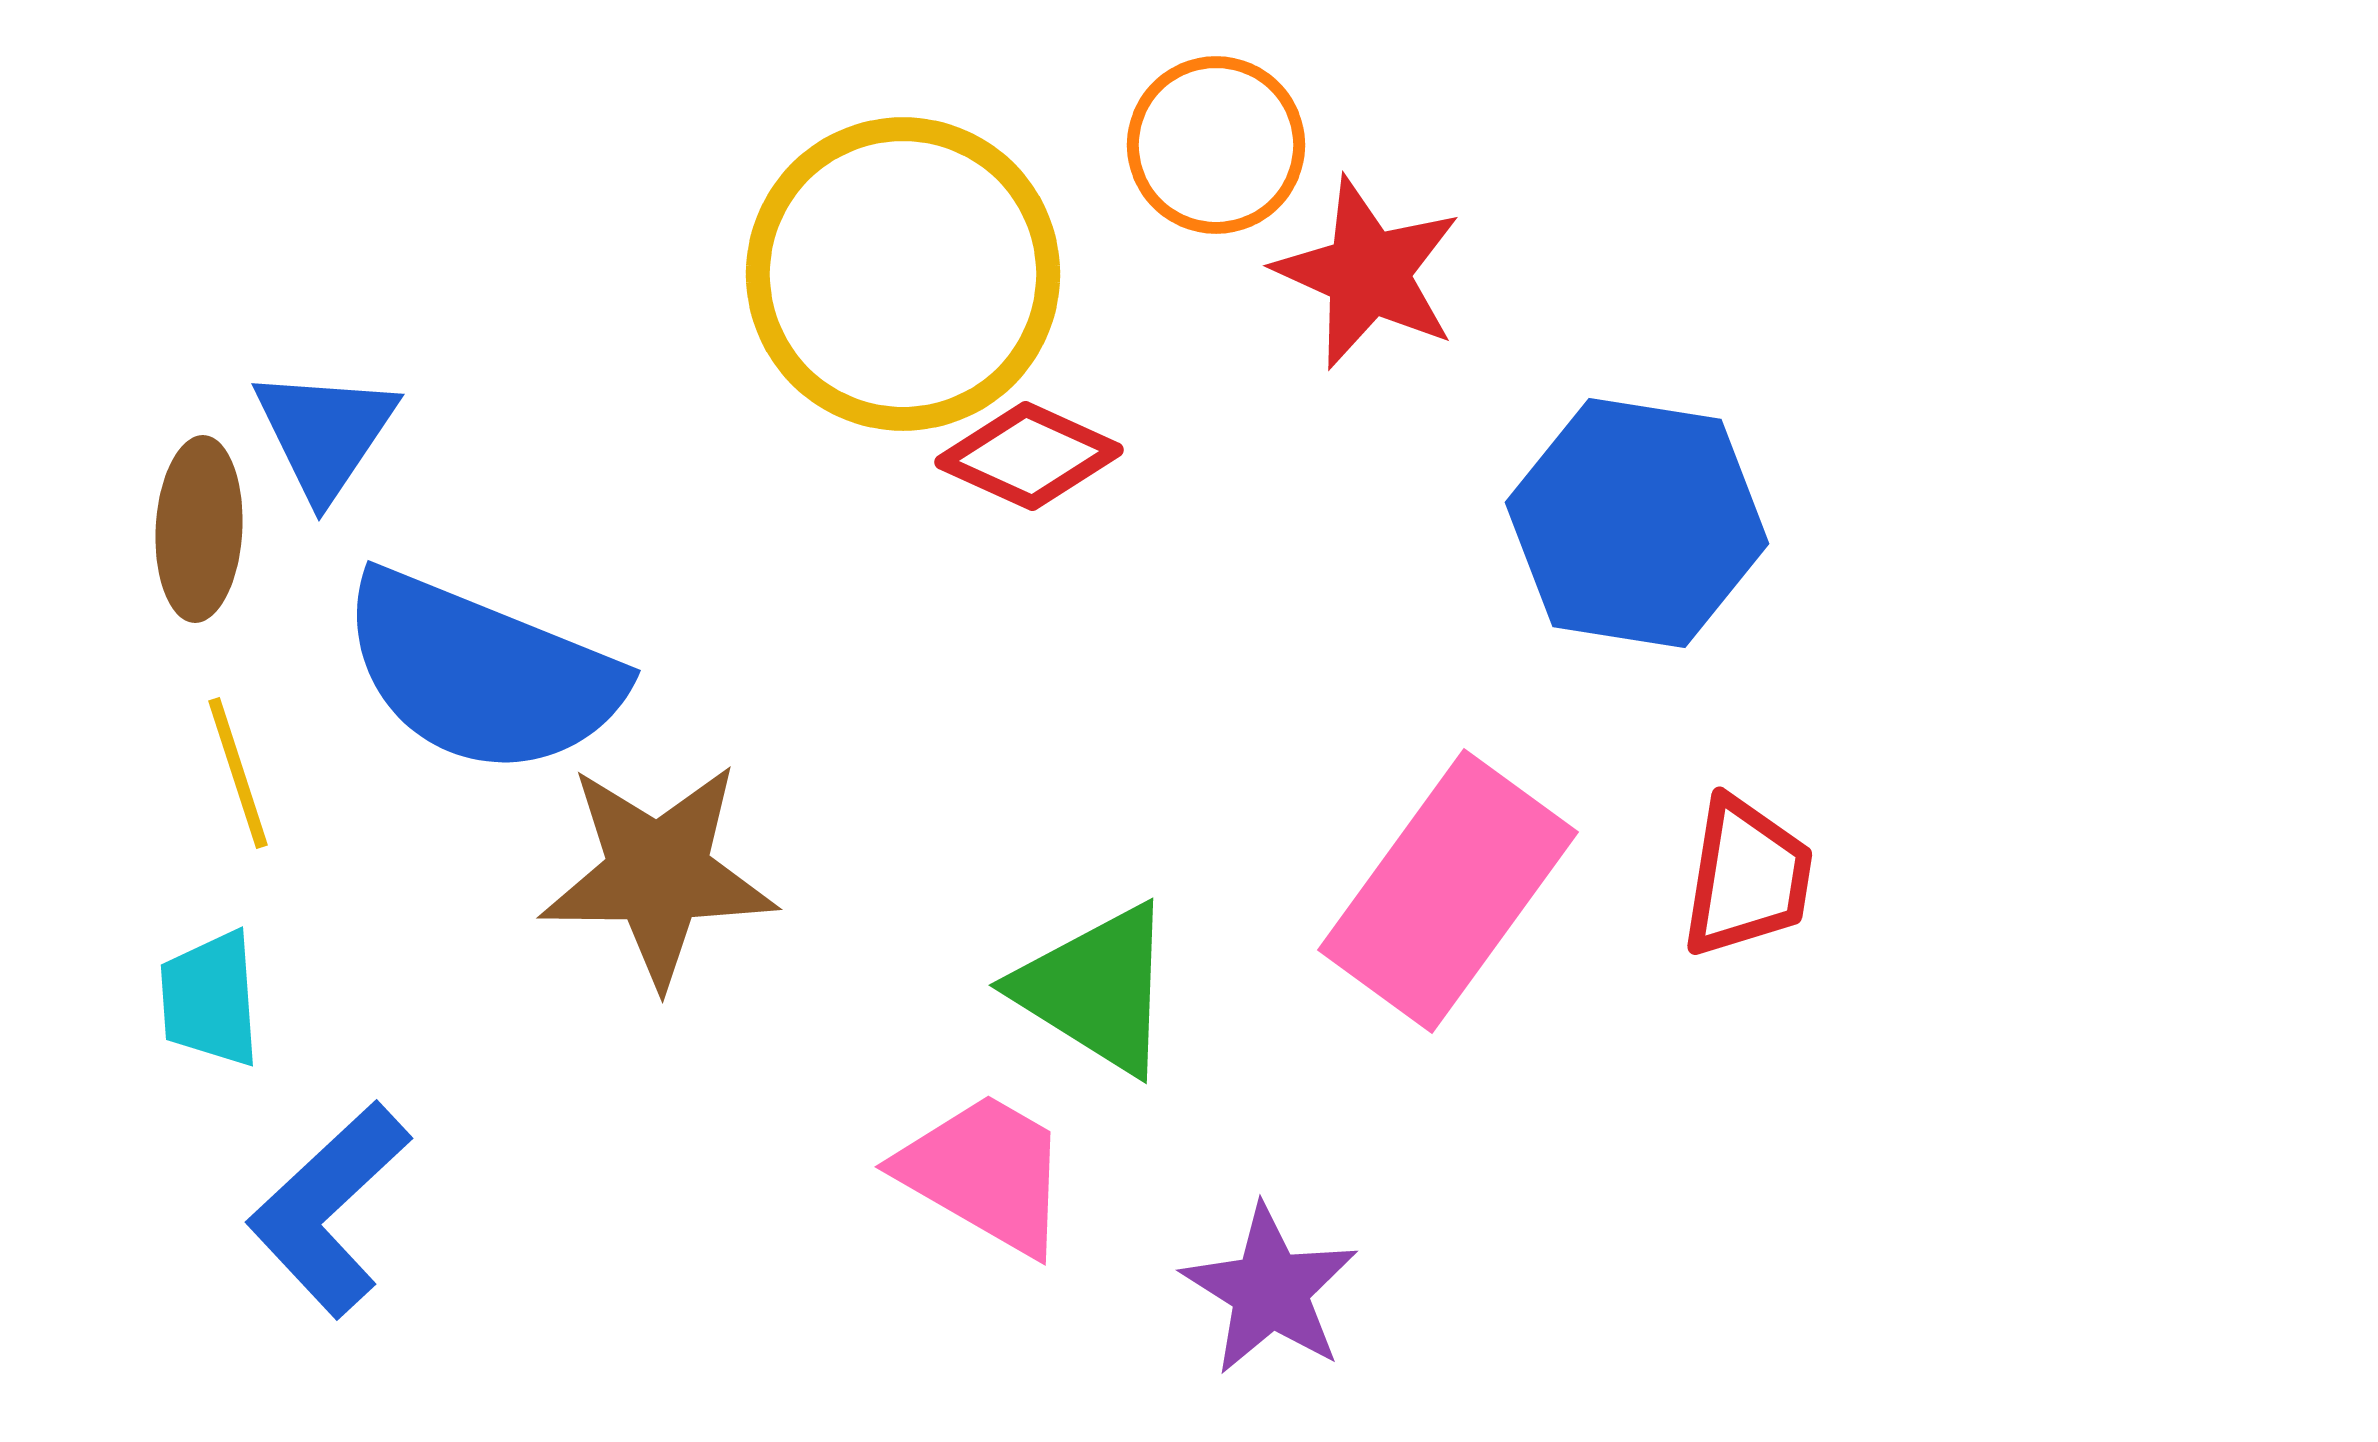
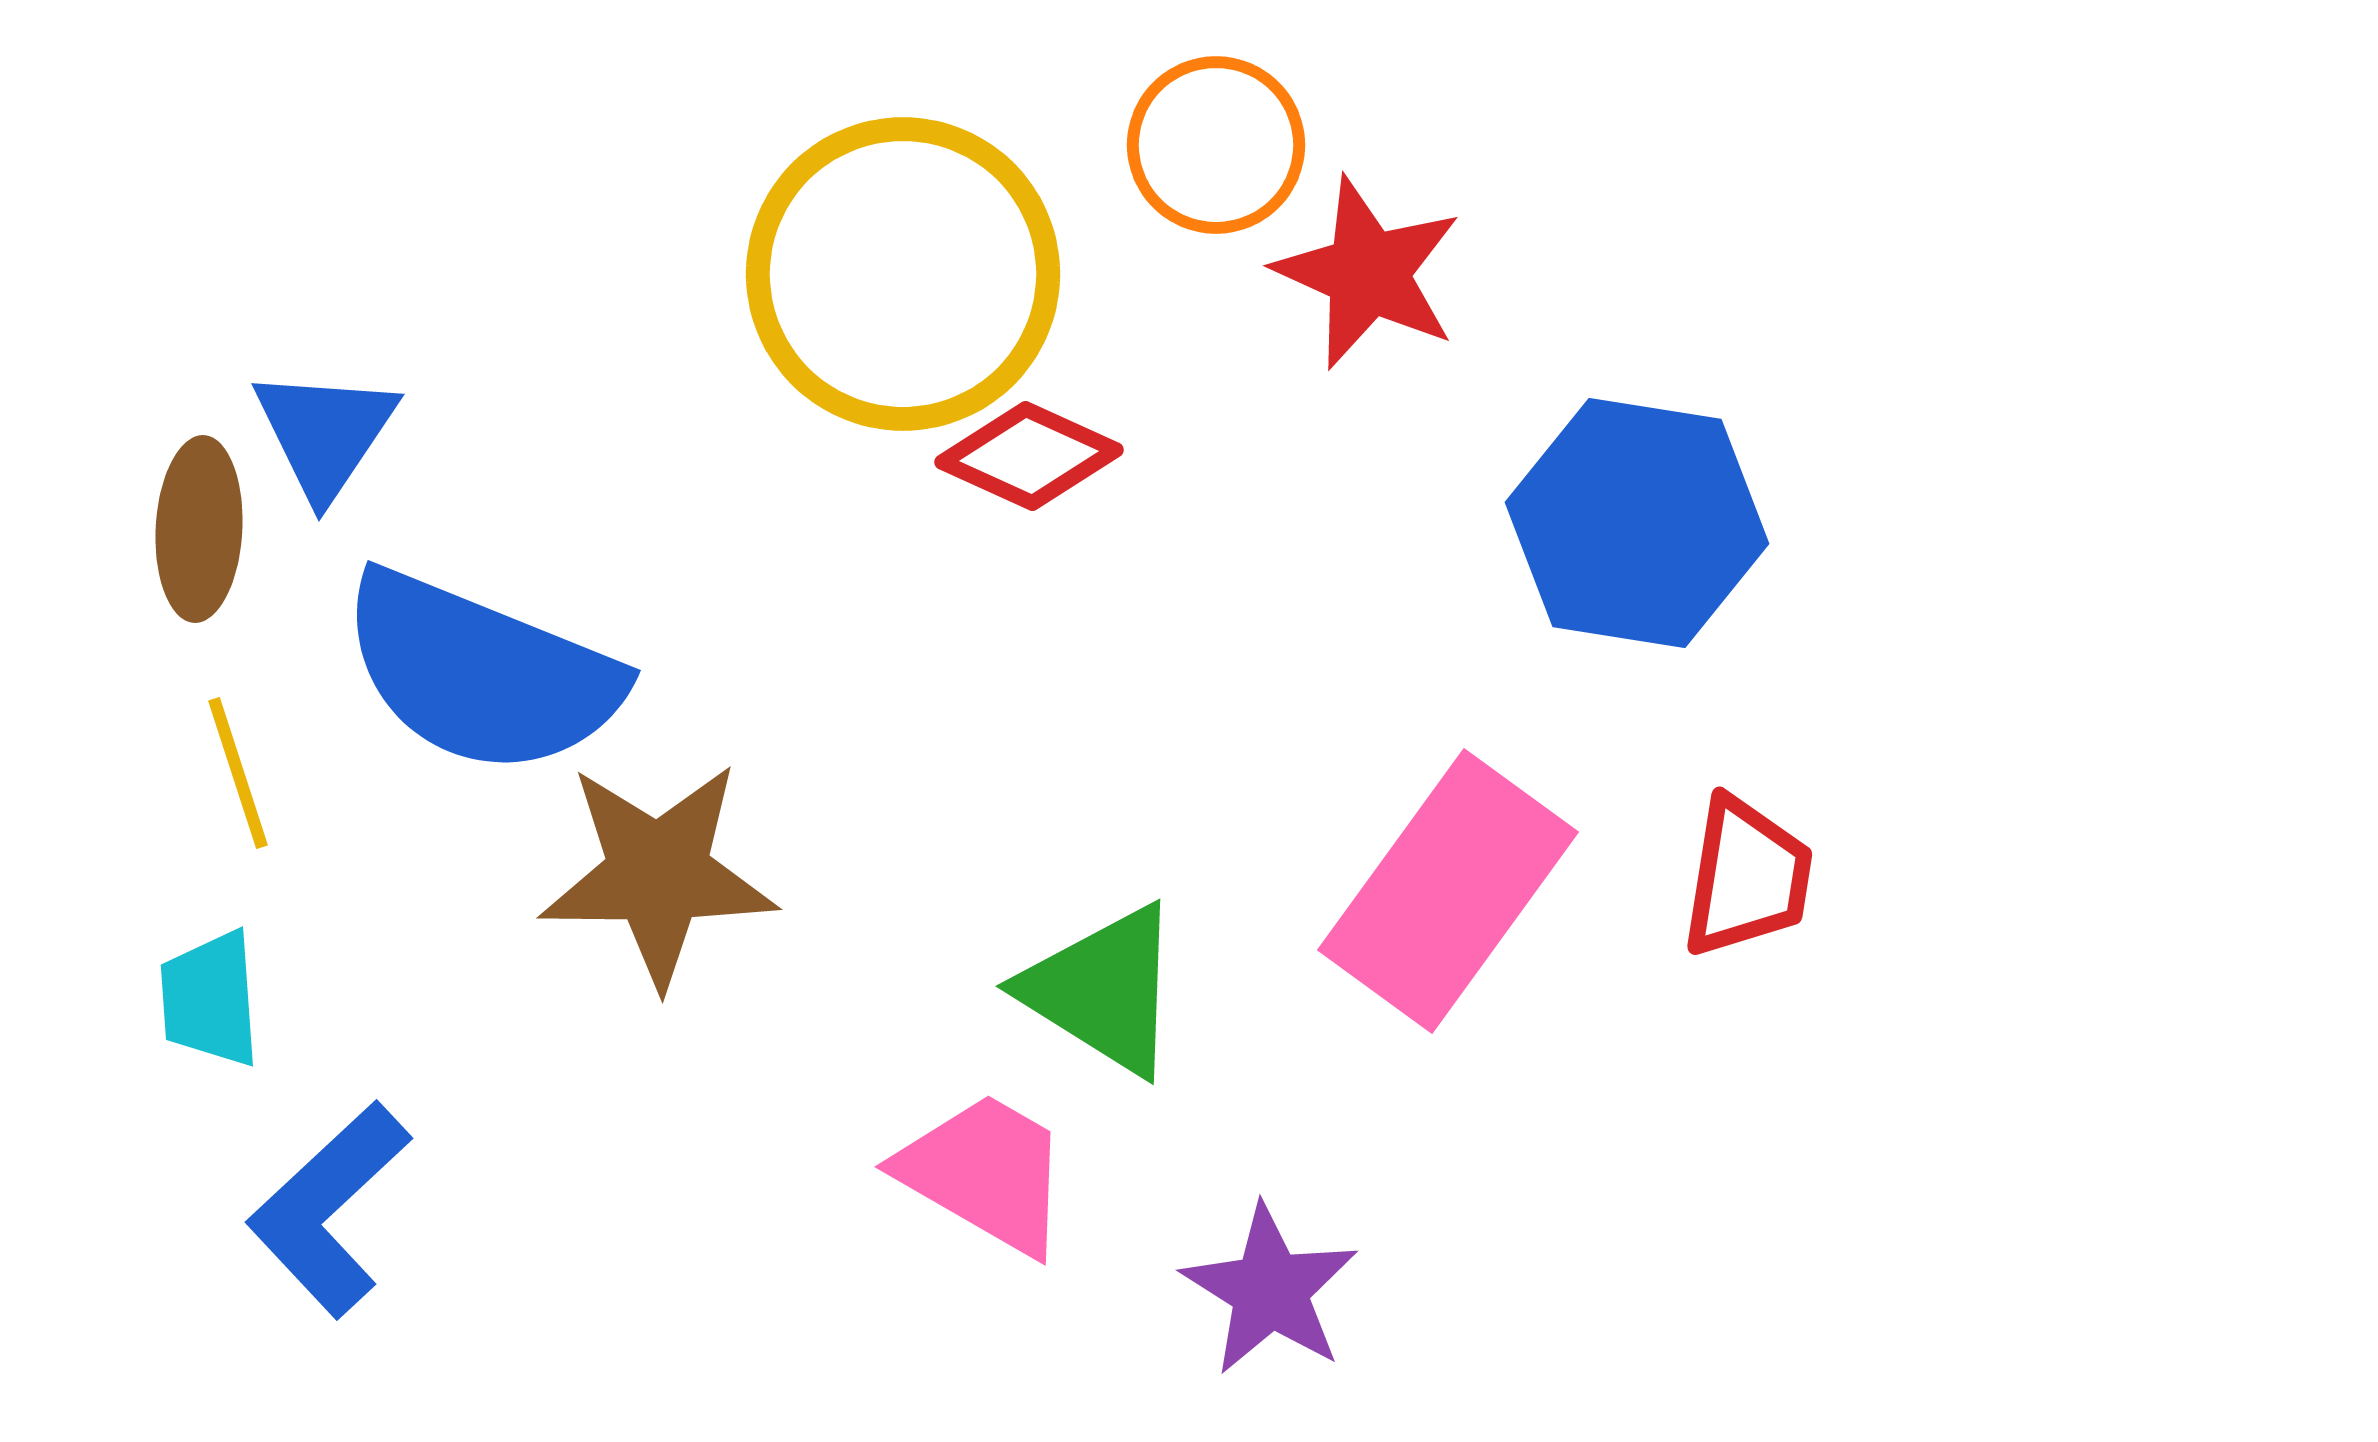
green triangle: moved 7 px right, 1 px down
